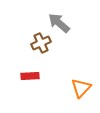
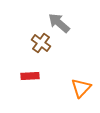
brown cross: rotated 30 degrees counterclockwise
